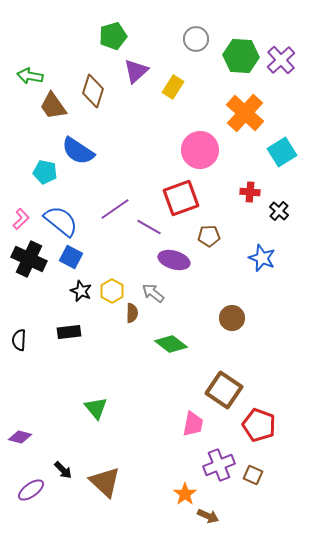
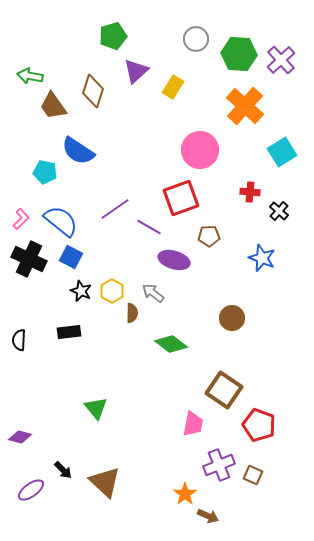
green hexagon at (241, 56): moved 2 px left, 2 px up
orange cross at (245, 113): moved 7 px up
